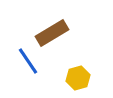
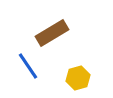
blue line: moved 5 px down
